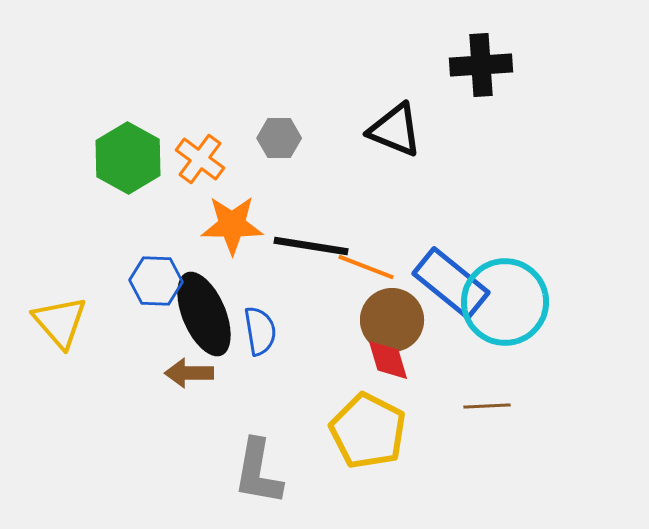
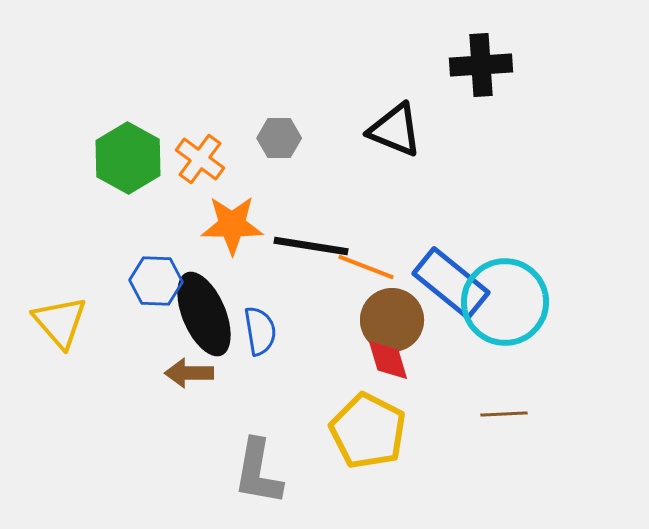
brown line: moved 17 px right, 8 px down
